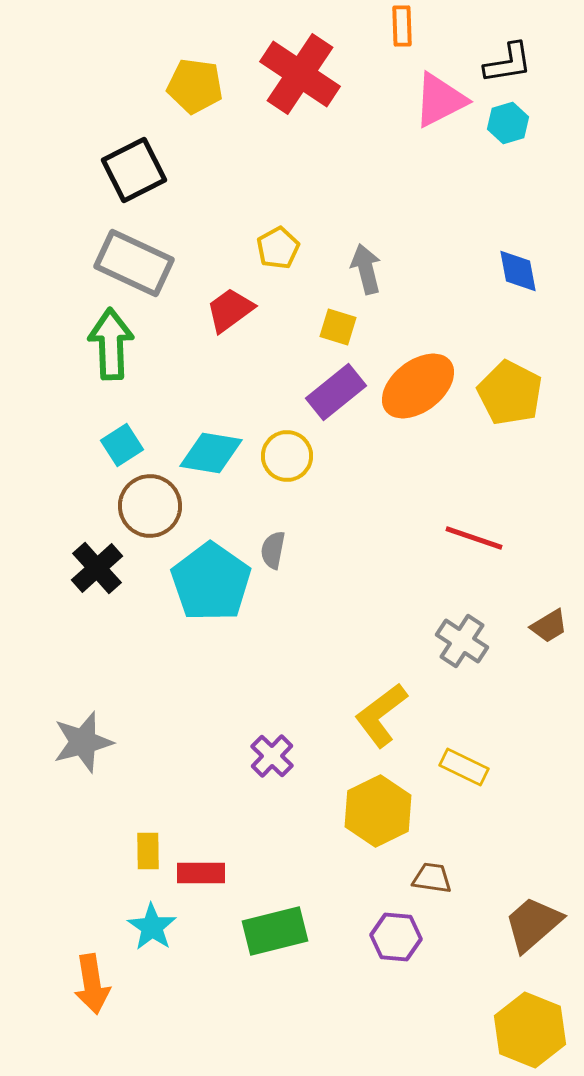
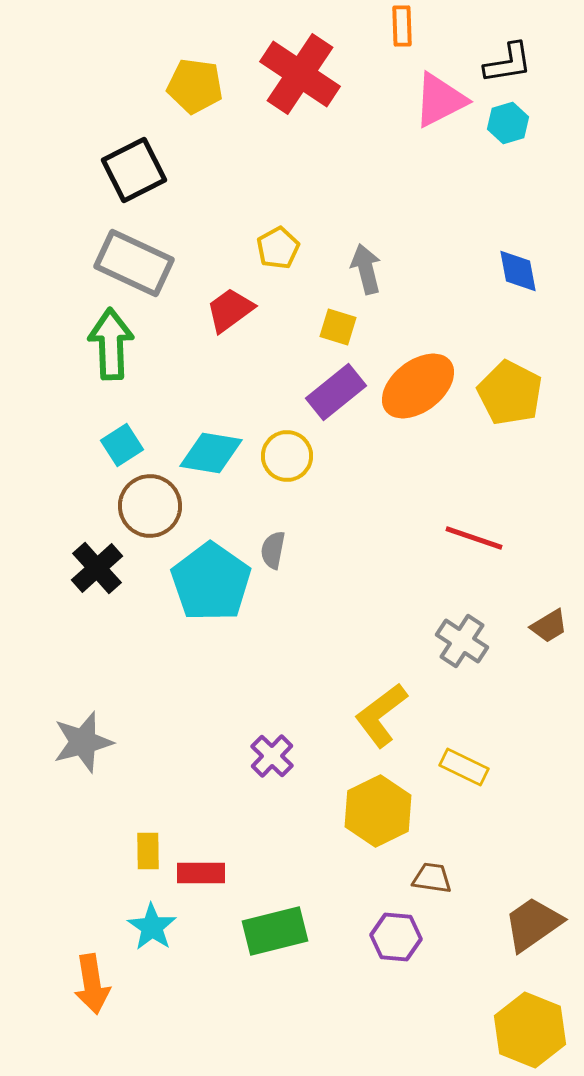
brown trapezoid at (533, 924): rotated 6 degrees clockwise
